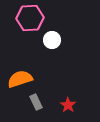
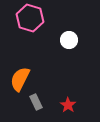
pink hexagon: rotated 20 degrees clockwise
white circle: moved 17 px right
orange semicircle: rotated 45 degrees counterclockwise
